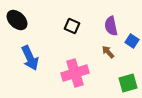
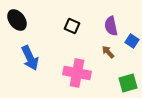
black ellipse: rotated 10 degrees clockwise
pink cross: moved 2 px right; rotated 28 degrees clockwise
